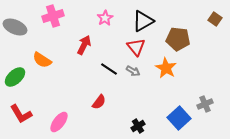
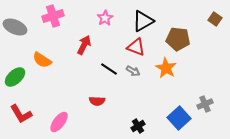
red triangle: rotated 30 degrees counterclockwise
red semicircle: moved 2 px left, 1 px up; rotated 56 degrees clockwise
